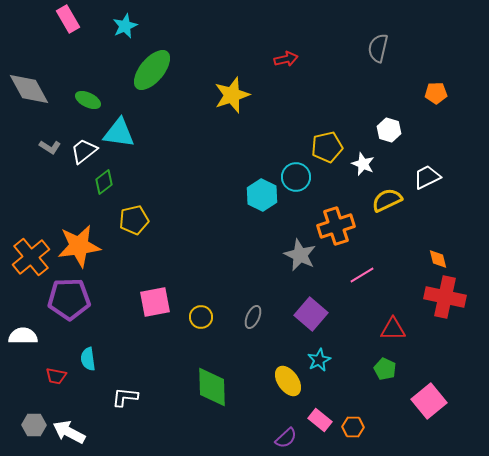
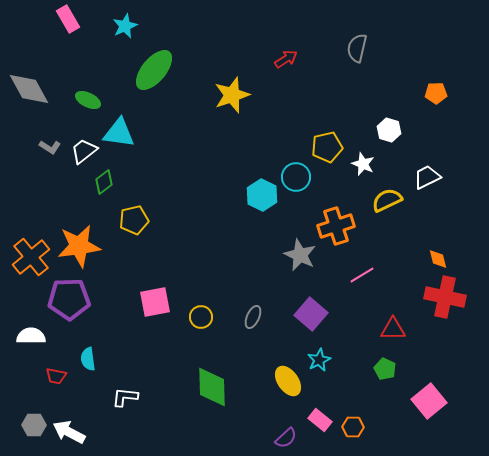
gray semicircle at (378, 48): moved 21 px left
red arrow at (286, 59): rotated 20 degrees counterclockwise
green ellipse at (152, 70): moved 2 px right
white semicircle at (23, 336): moved 8 px right
